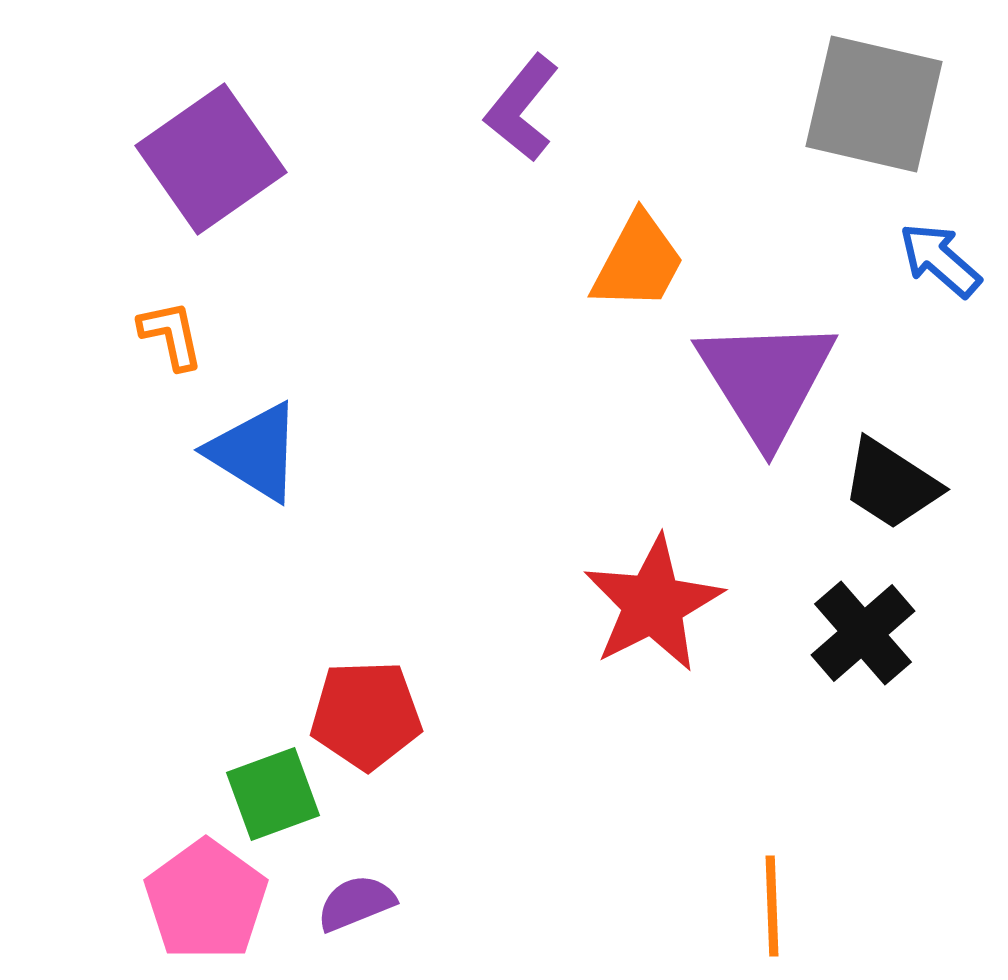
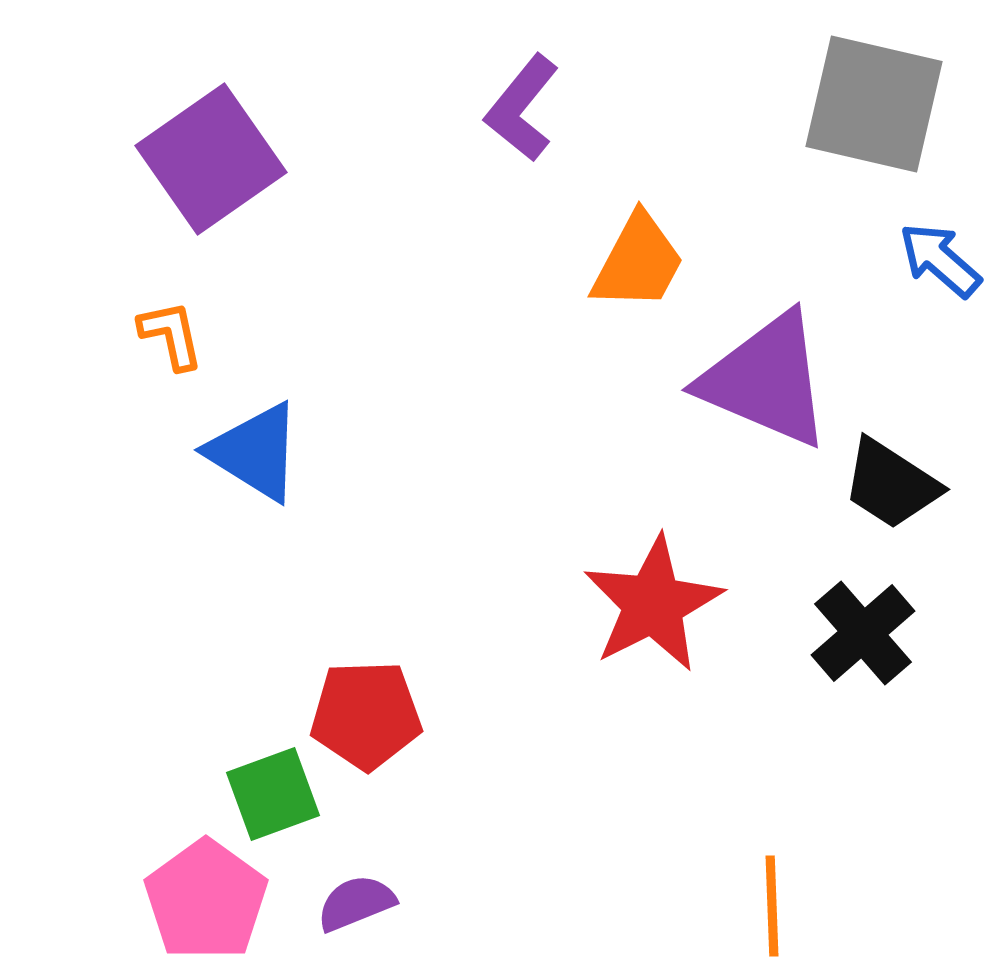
purple triangle: rotated 35 degrees counterclockwise
